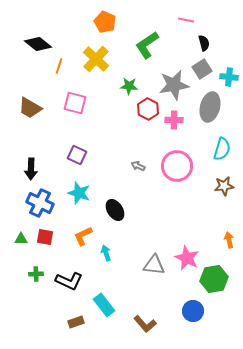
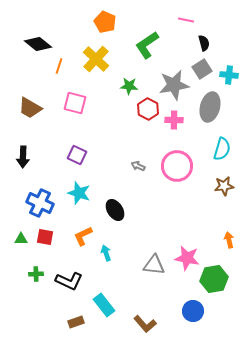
cyan cross: moved 2 px up
black arrow: moved 8 px left, 12 px up
pink star: rotated 15 degrees counterclockwise
